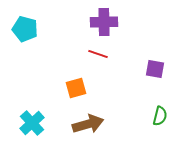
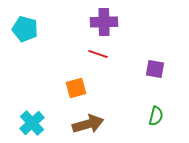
green semicircle: moved 4 px left
